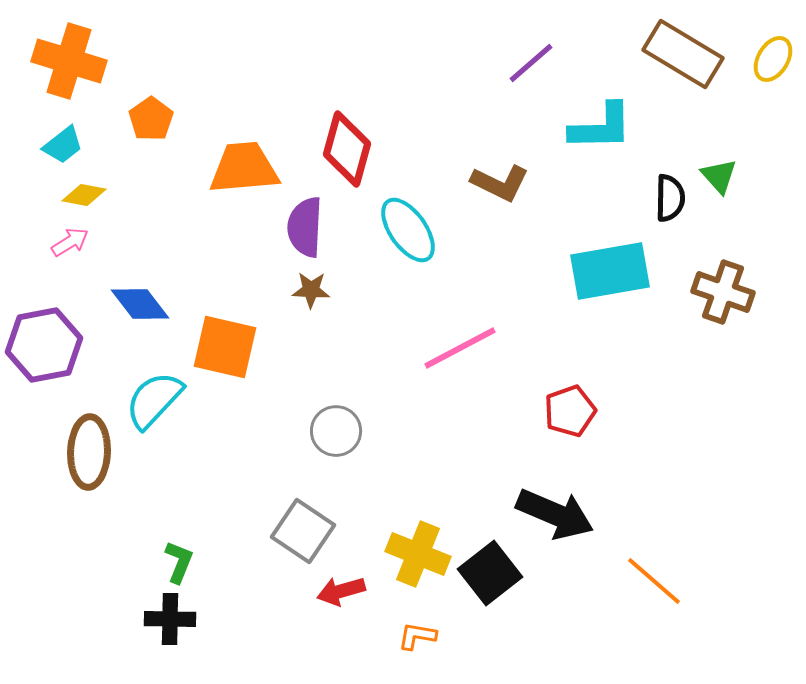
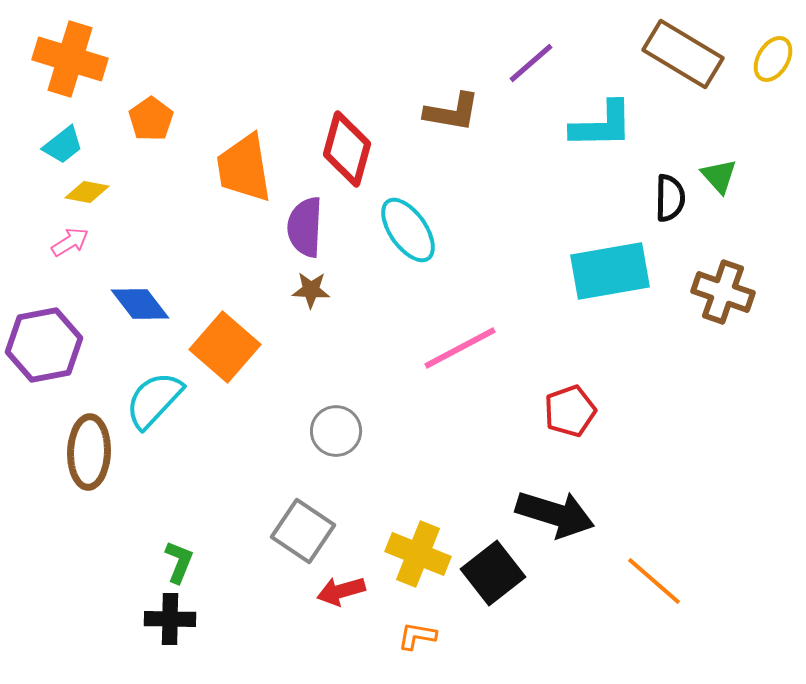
orange cross: moved 1 px right, 2 px up
cyan L-shape: moved 1 px right, 2 px up
orange trapezoid: rotated 94 degrees counterclockwise
brown L-shape: moved 48 px left, 71 px up; rotated 16 degrees counterclockwise
yellow diamond: moved 3 px right, 3 px up
orange square: rotated 28 degrees clockwise
black arrow: rotated 6 degrees counterclockwise
black square: moved 3 px right
